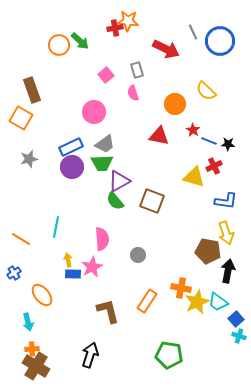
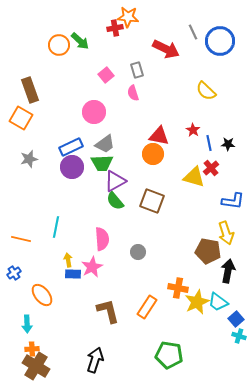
orange star at (128, 21): moved 4 px up
brown rectangle at (32, 90): moved 2 px left
orange circle at (175, 104): moved 22 px left, 50 px down
blue line at (209, 141): moved 2 px down; rotated 56 degrees clockwise
red cross at (214, 166): moved 3 px left, 2 px down; rotated 14 degrees counterclockwise
purple triangle at (119, 181): moved 4 px left
blue L-shape at (226, 201): moved 7 px right
orange line at (21, 239): rotated 18 degrees counterclockwise
gray circle at (138, 255): moved 3 px up
orange cross at (181, 288): moved 3 px left
orange rectangle at (147, 301): moved 6 px down
cyan arrow at (28, 322): moved 1 px left, 2 px down; rotated 12 degrees clockwise
black arrow at (90, 355): moved 5 px right, 5 px down
